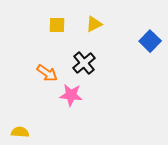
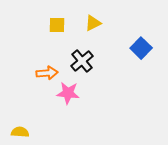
yellow triangle: moved 1 px left, 1 px up
blue square: moved 9 px left, 7 px down
black cross: moved 2 px left, 2 px up
orange arrow: rotated 40 degrees counterclockwise
pink star: moved 3 px left, 2 px up
